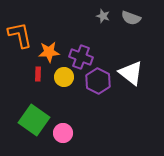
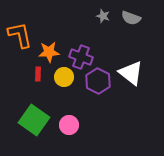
pink circle: moved 6 px right, 8 px up
